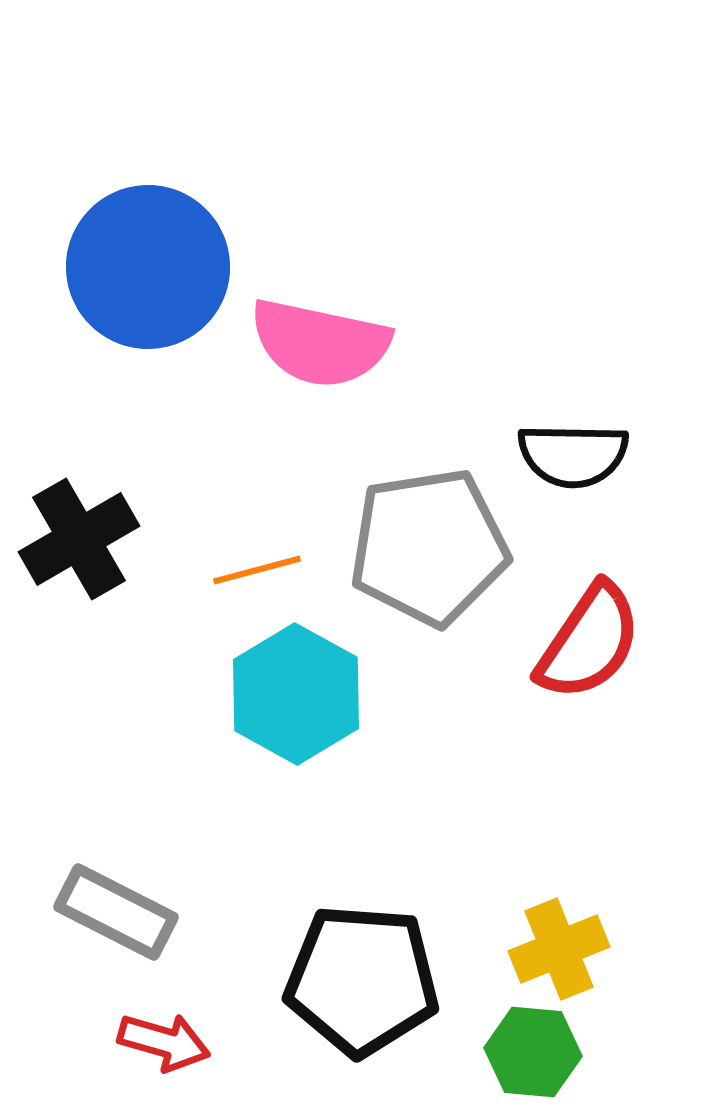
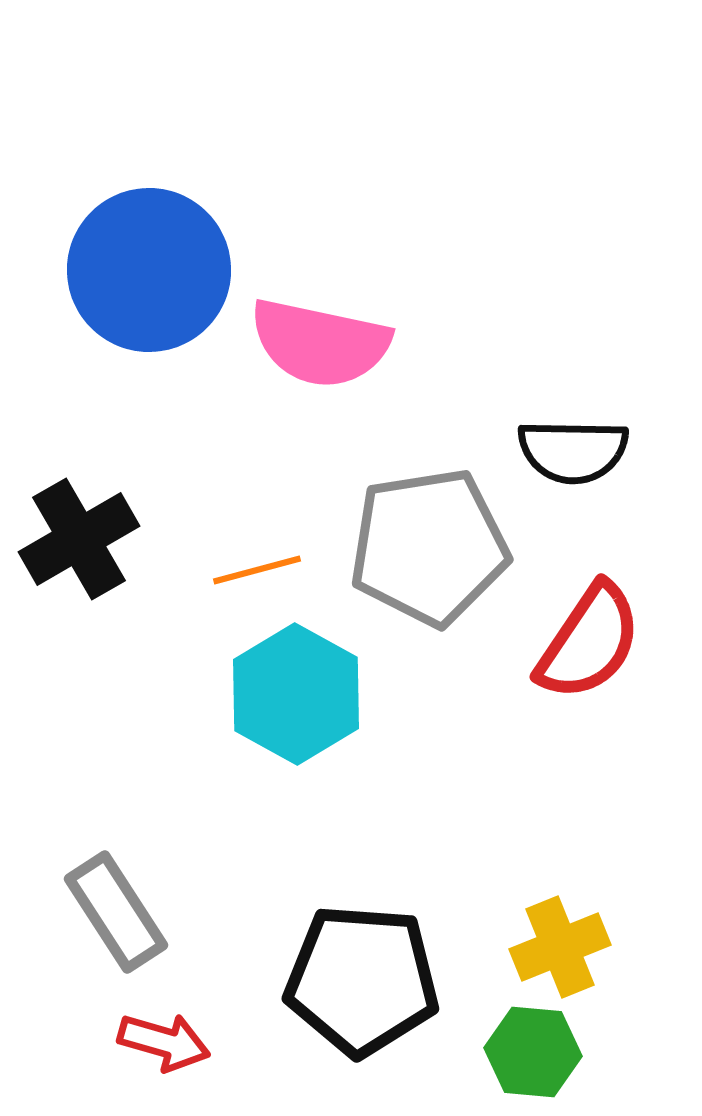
blue circle: moved 1 px right, 3 px down
black semicircle: moved 4 px up
gray rectangle: rotated 30 degrees clockwise
yellow cross: moved 1 px right, 2 px up
